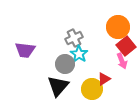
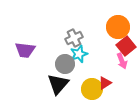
cyan star: rotated 18 degrees clockwise
red triangle: moved 1 px right, 4 px down
black triangle: moved 2 px up
